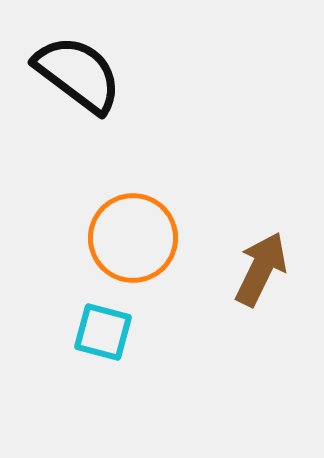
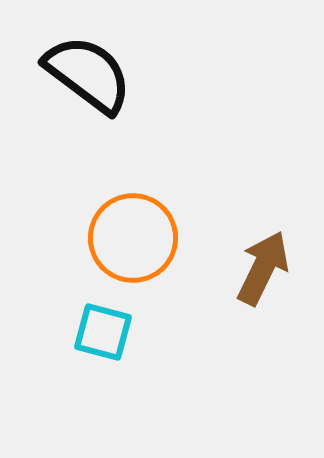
black semicircle: moved 10 px right
brown arrow: moved 2 px right, 1 px up
